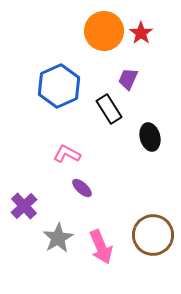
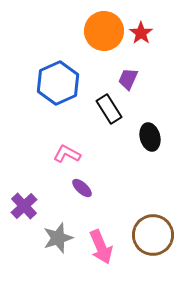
blue hexagon: moved 1 px left, 3 px up
gray star: rotated 12 degrees clockwise
